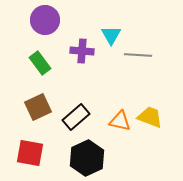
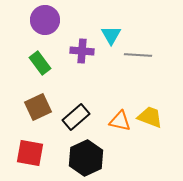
black hexagon: moved 1 px left
